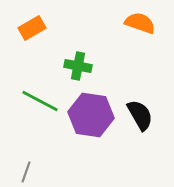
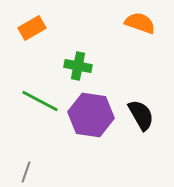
black semicircle: moved 1 px right
